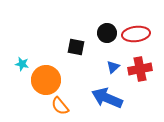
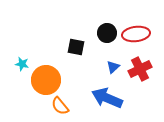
red cross: rotated 15 degrees counterclockwise
